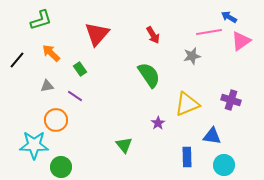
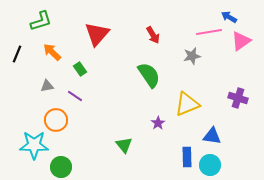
green L-shape: moved 1 px down
orange arrow: moved 1 px right, 1 px up
black line: moved 6 px up; rotated 18 degrees counterclockwise
purple cross: moved 7 px right, 2 px up
cyan circle: moved 14 px left
